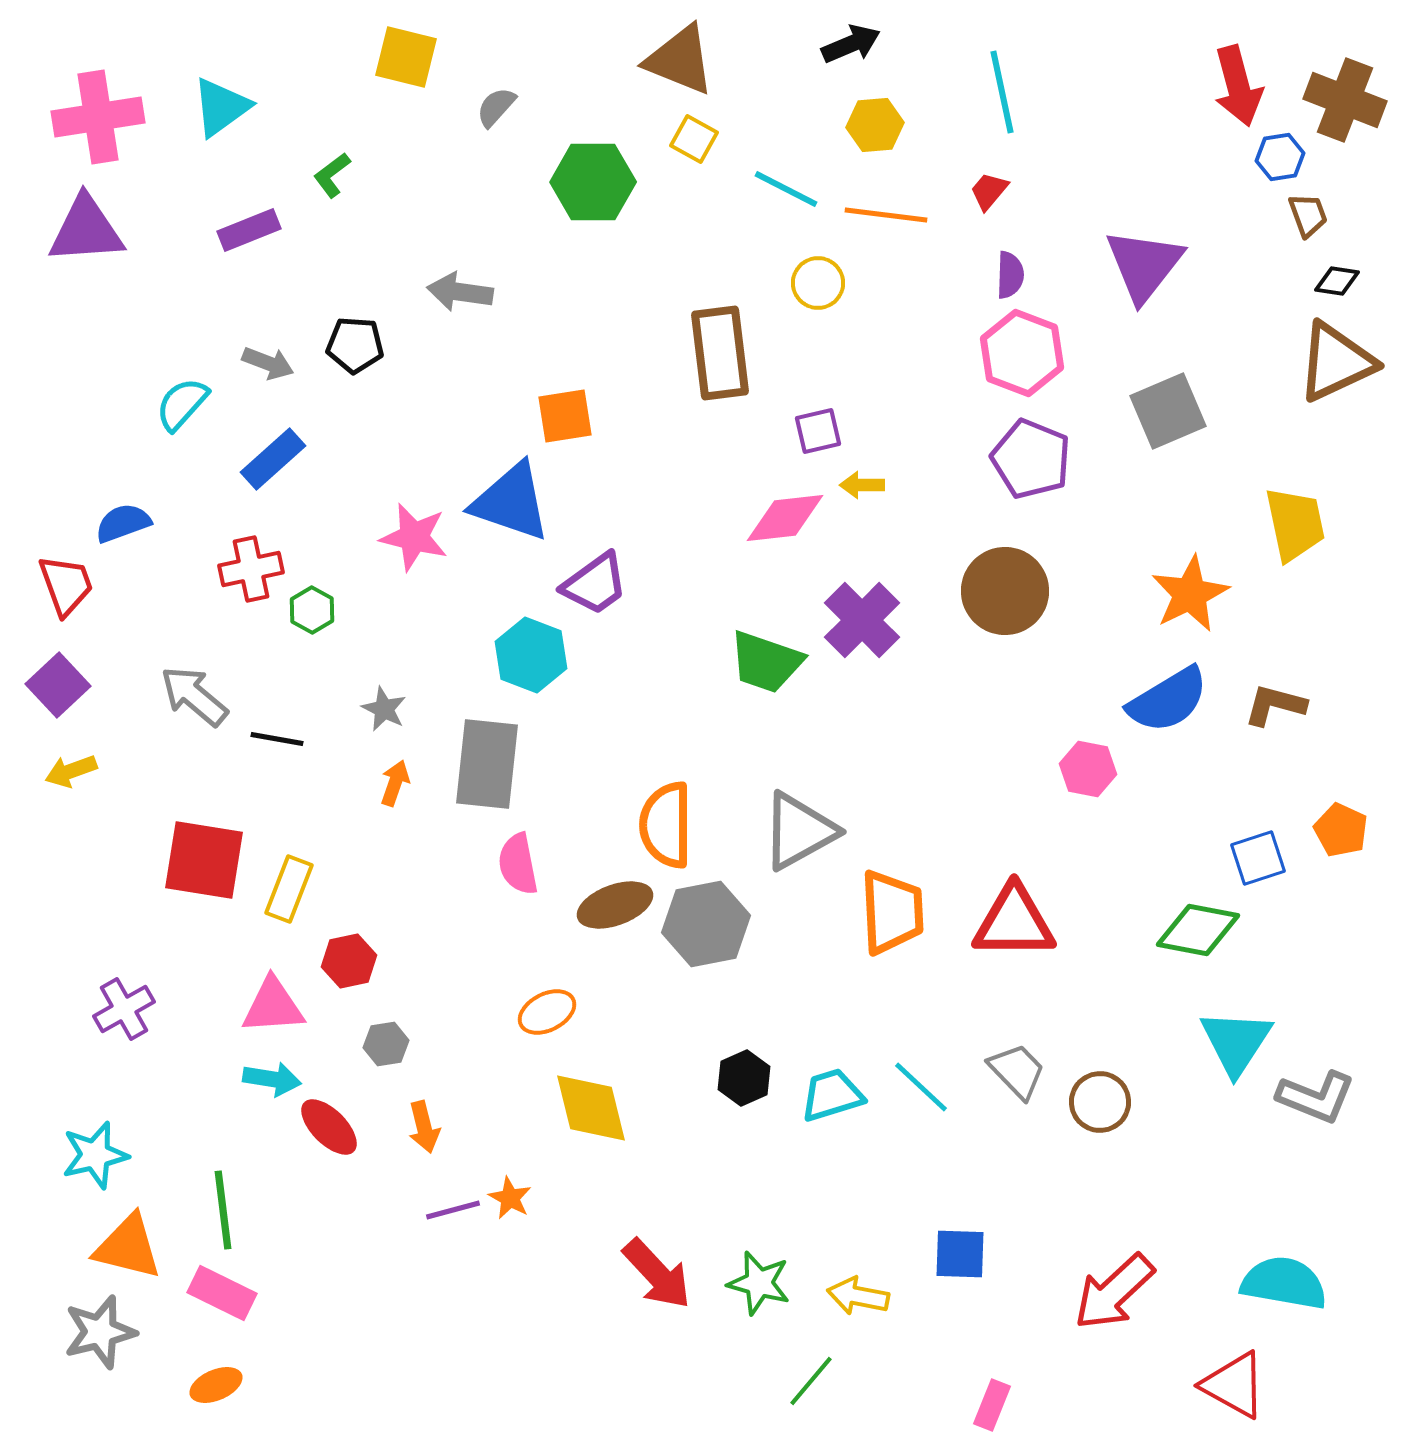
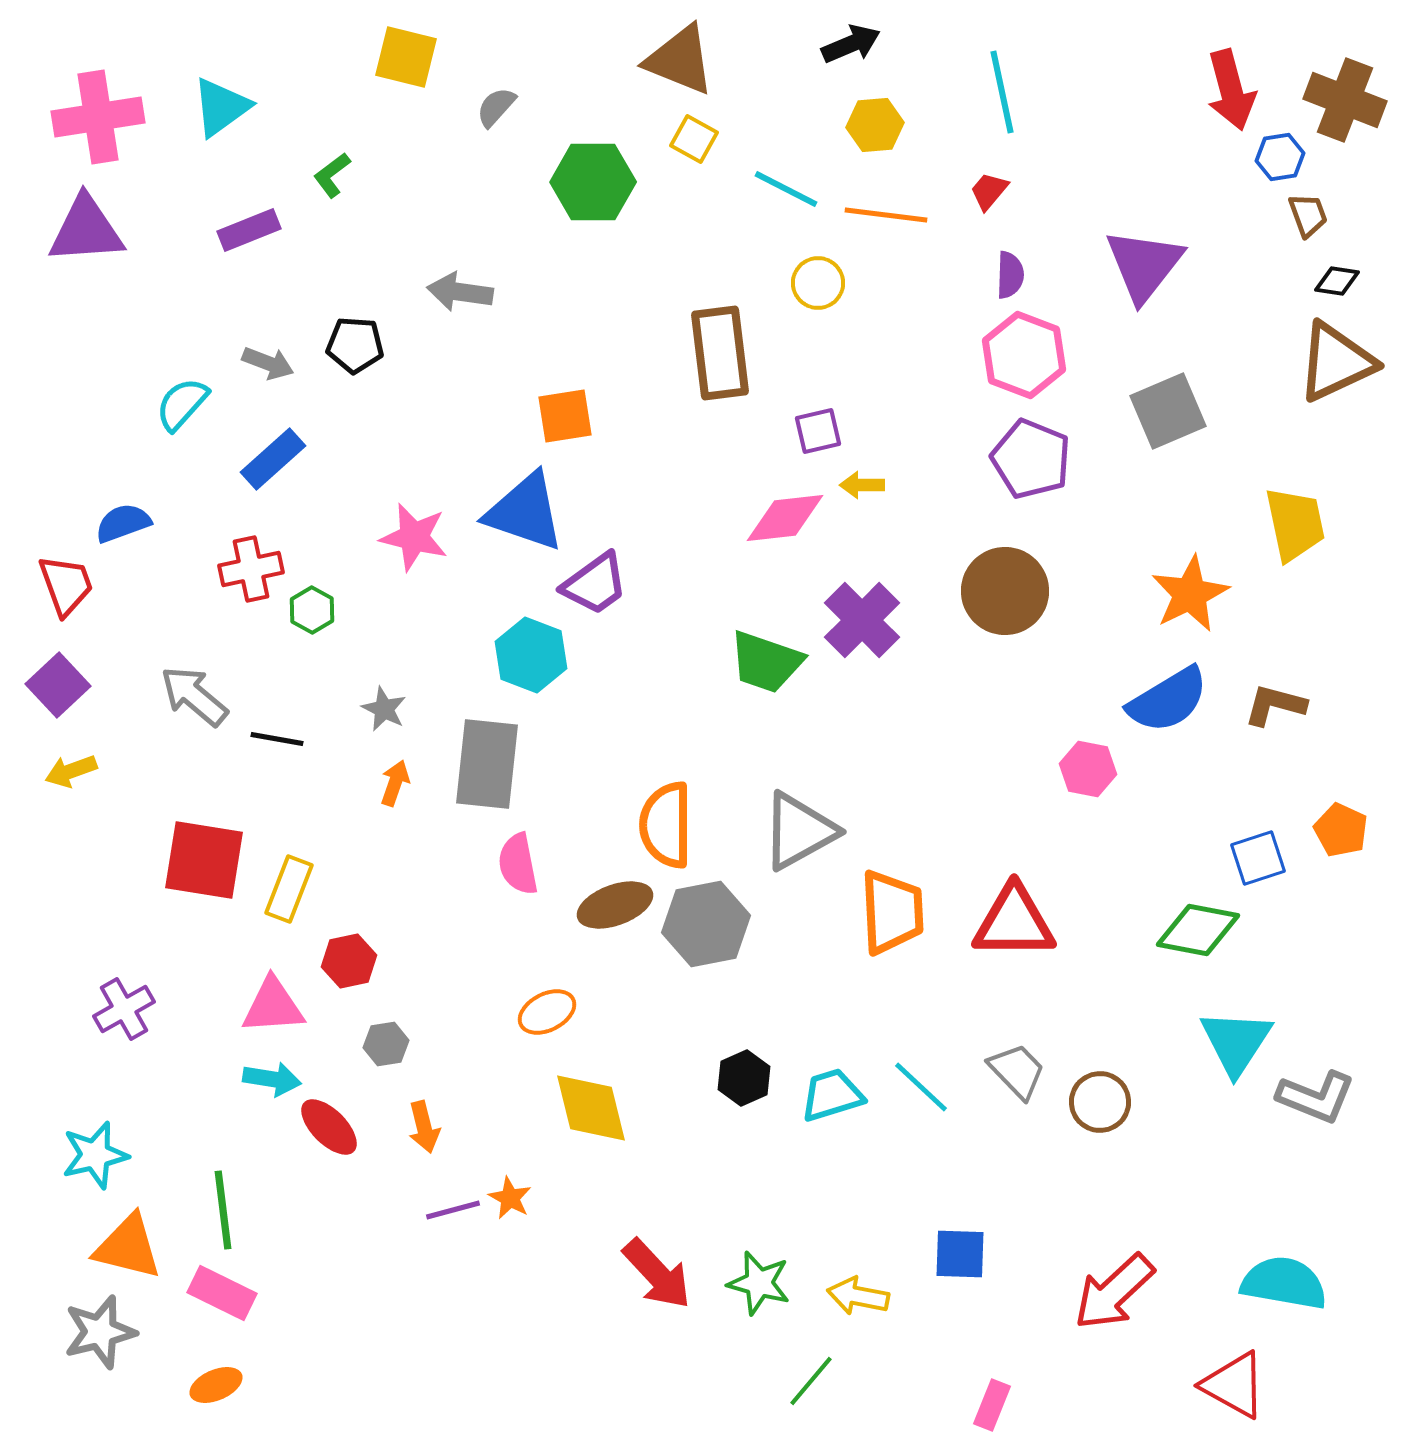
red arrow at (1238, 86): moved 7 px left, 4 px down
pink hexagon at (1022, 353): moved 2 px right, 2 px down
blue triangle at (511, 502): moved 14 px right, 10 px down
